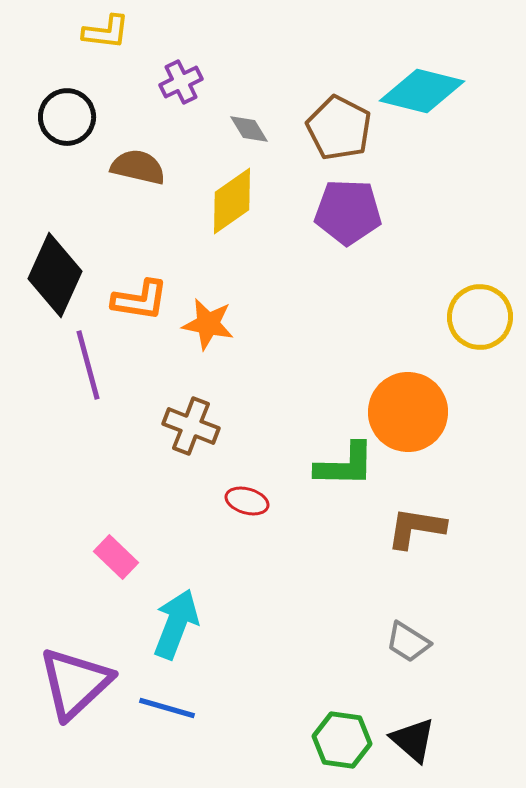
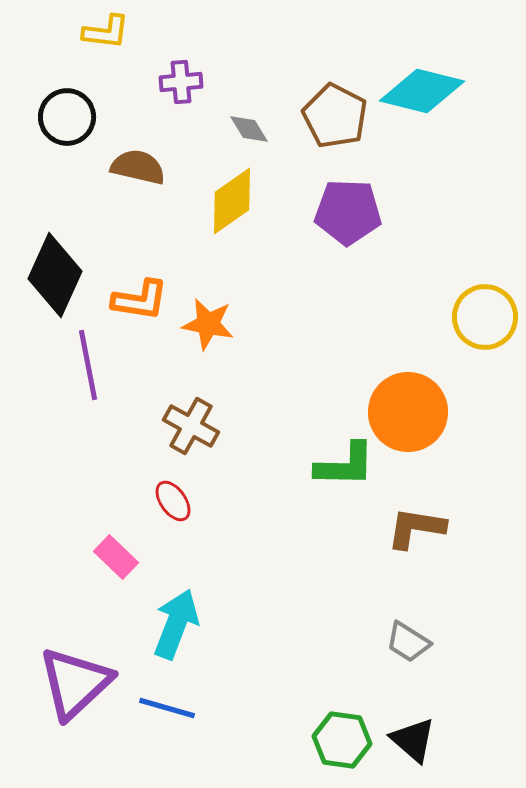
purple cross: rotated 21 degrees clockwise
brown pentagon: moved 4 px left, 12 px up
yellow circle: moved 5 px right
purple line: rotated 4 degrees clockwise
brown cross: rotated 8 degrees clockwise
red ellipse: moved 74 px left; rotated 39 degrees clockwise
